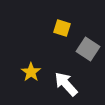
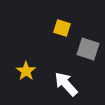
gray square: rotated 15 degrees counterclockwise
yellow star: moved 5 px left, 1 px up
